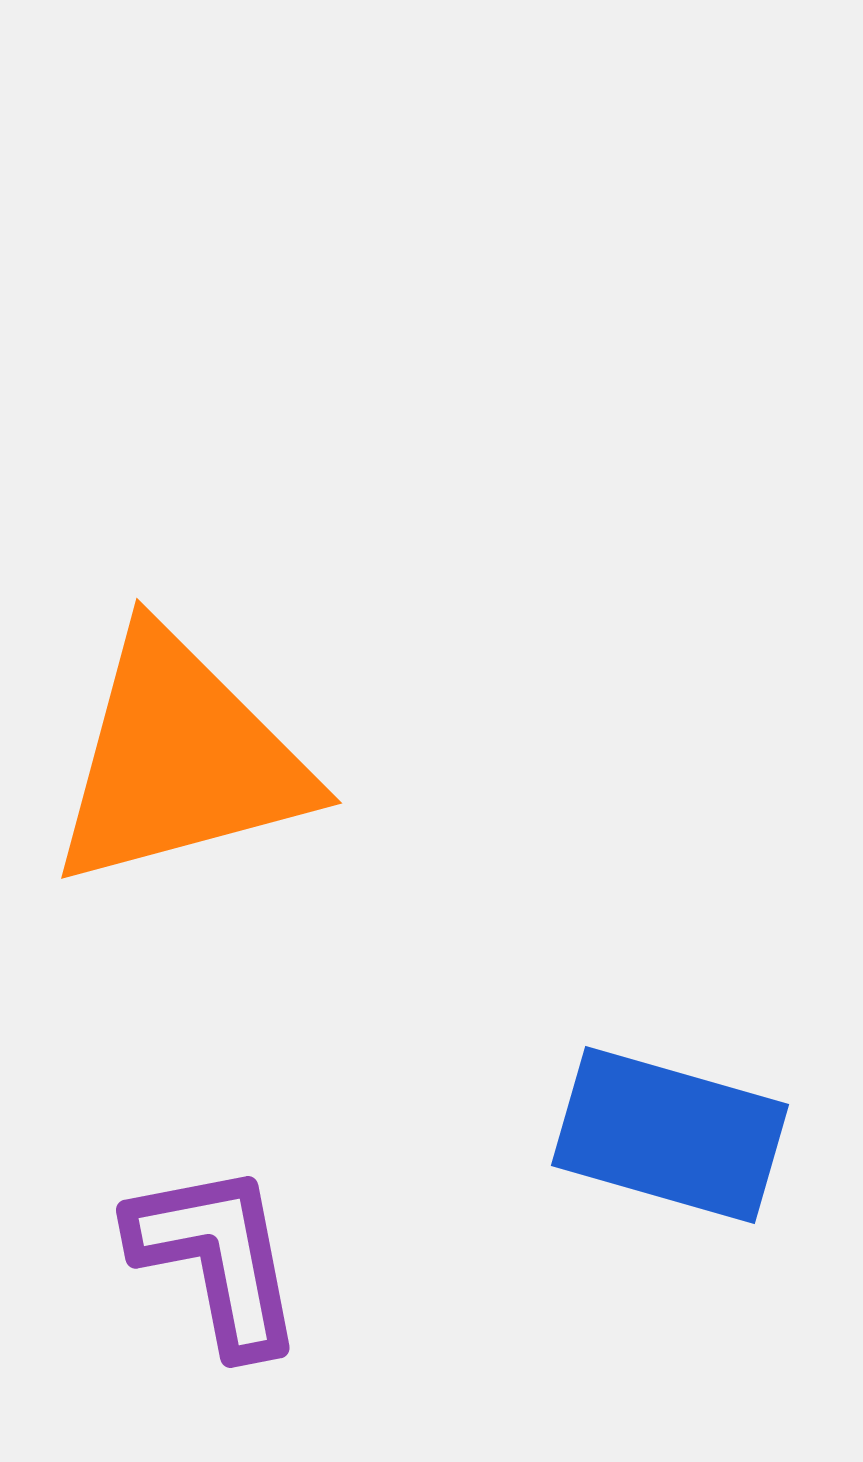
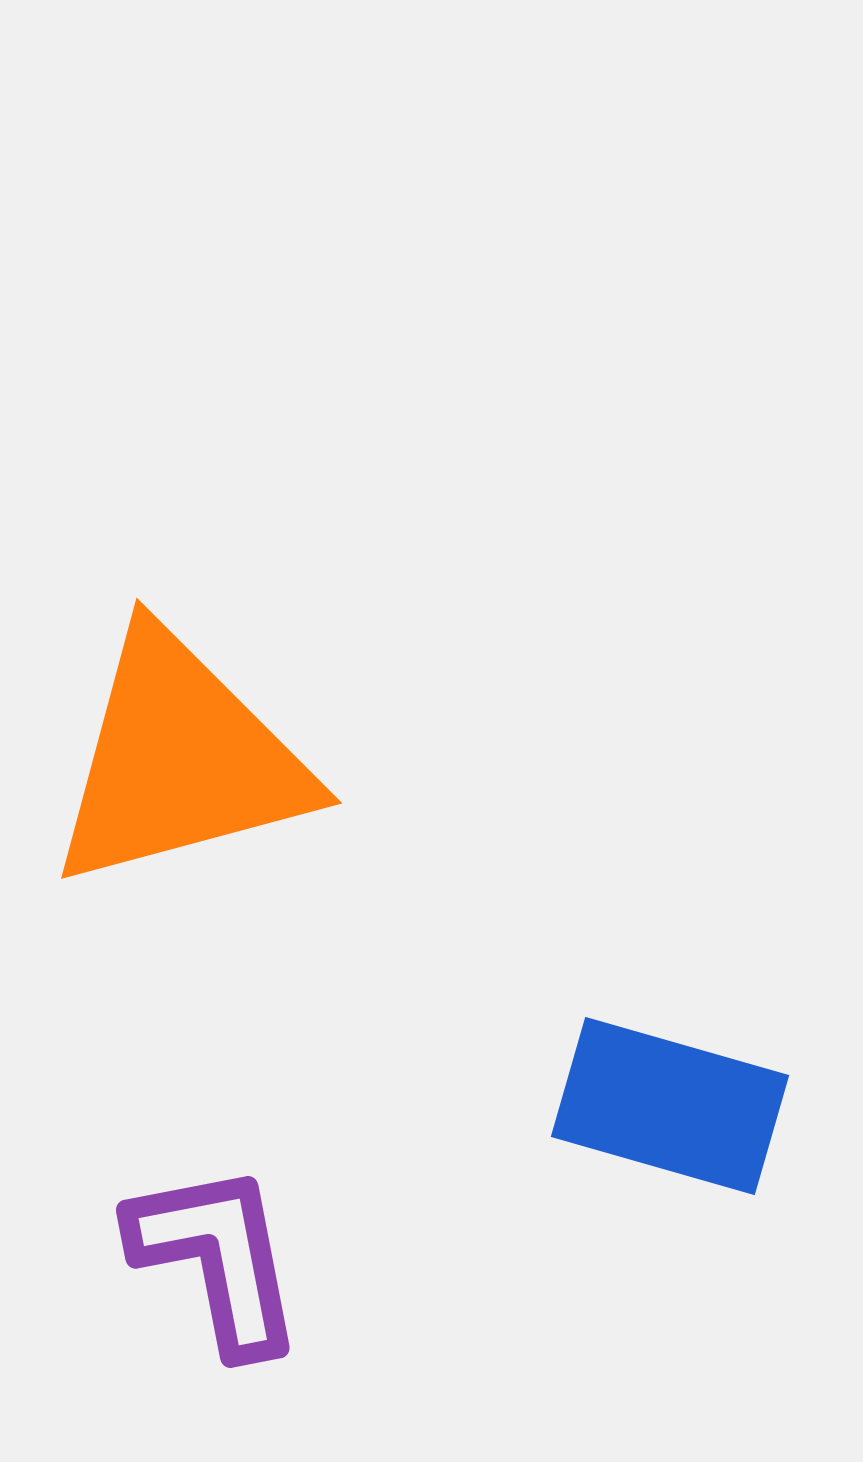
blue rectangle: moved 29 px up
